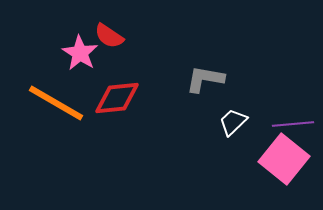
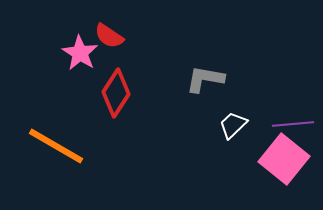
red diamond: moved 1 px left, 5 px up; rotated 51 degrees counterclockwise
orange line: moved 43 px down
white trapezoid: moved 3 px down
